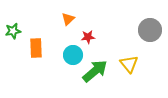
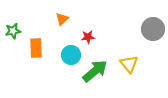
orange triangle: moved 6 px left
gray circle: moved 3 px right, 1 px up
cyan circle: moved 2 px left
